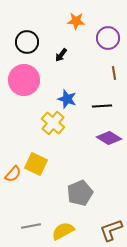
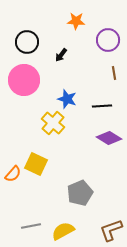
purple circle: moved 2 px down
